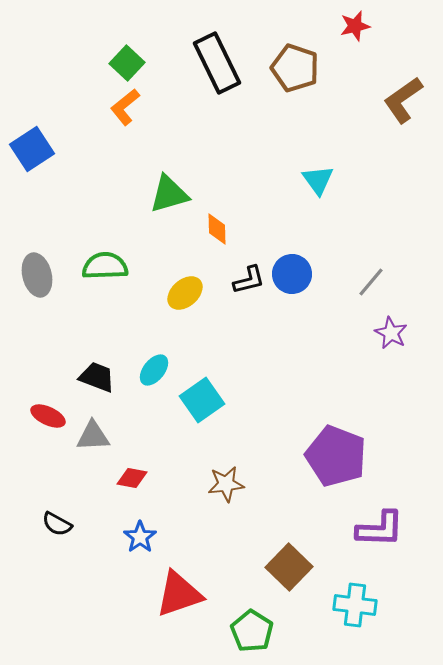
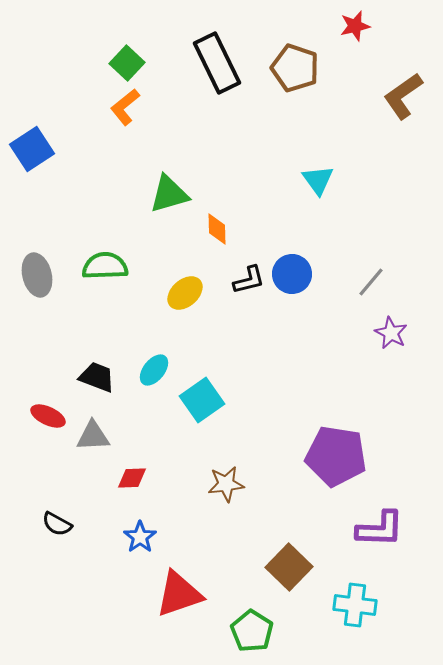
brown L-shape: moved 4 px up
purple pentagon: rotated 12 degrees counterclockwise
red diamond: rotated 12 degrees counterclockwise
